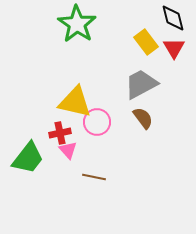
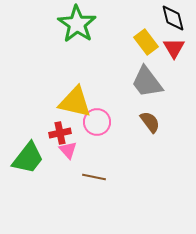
gray trapezoid: moved 6 px right, 2 px up; rotated 99 degrees counterclockwise
brown semicircle: moved 7 px right, 4 px down
